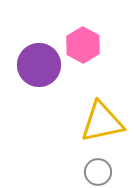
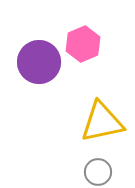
pink hexagon: moved 1 px up; rotated 8 degrees clockwise
purple circle: moved 3 px up
